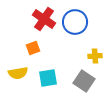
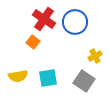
orange square: moved 6 px up; rotated 32 degrees counterclockwise
yellow cross: rotated 24 degrees counterclockwise
yellow semicircle: moved 3 px down
